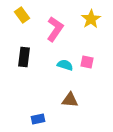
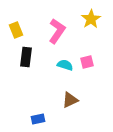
yellow rectangle: moved 6 px left, 15 px down; rotated 14 degrees clockwise
pink L-shape: moved 2 px right, 2 px down
black rectangle: moved 2 px right
pink square: rotated 24 degrees counterclockwise
brown triangle: rotated 30 degrees counterclockwise
